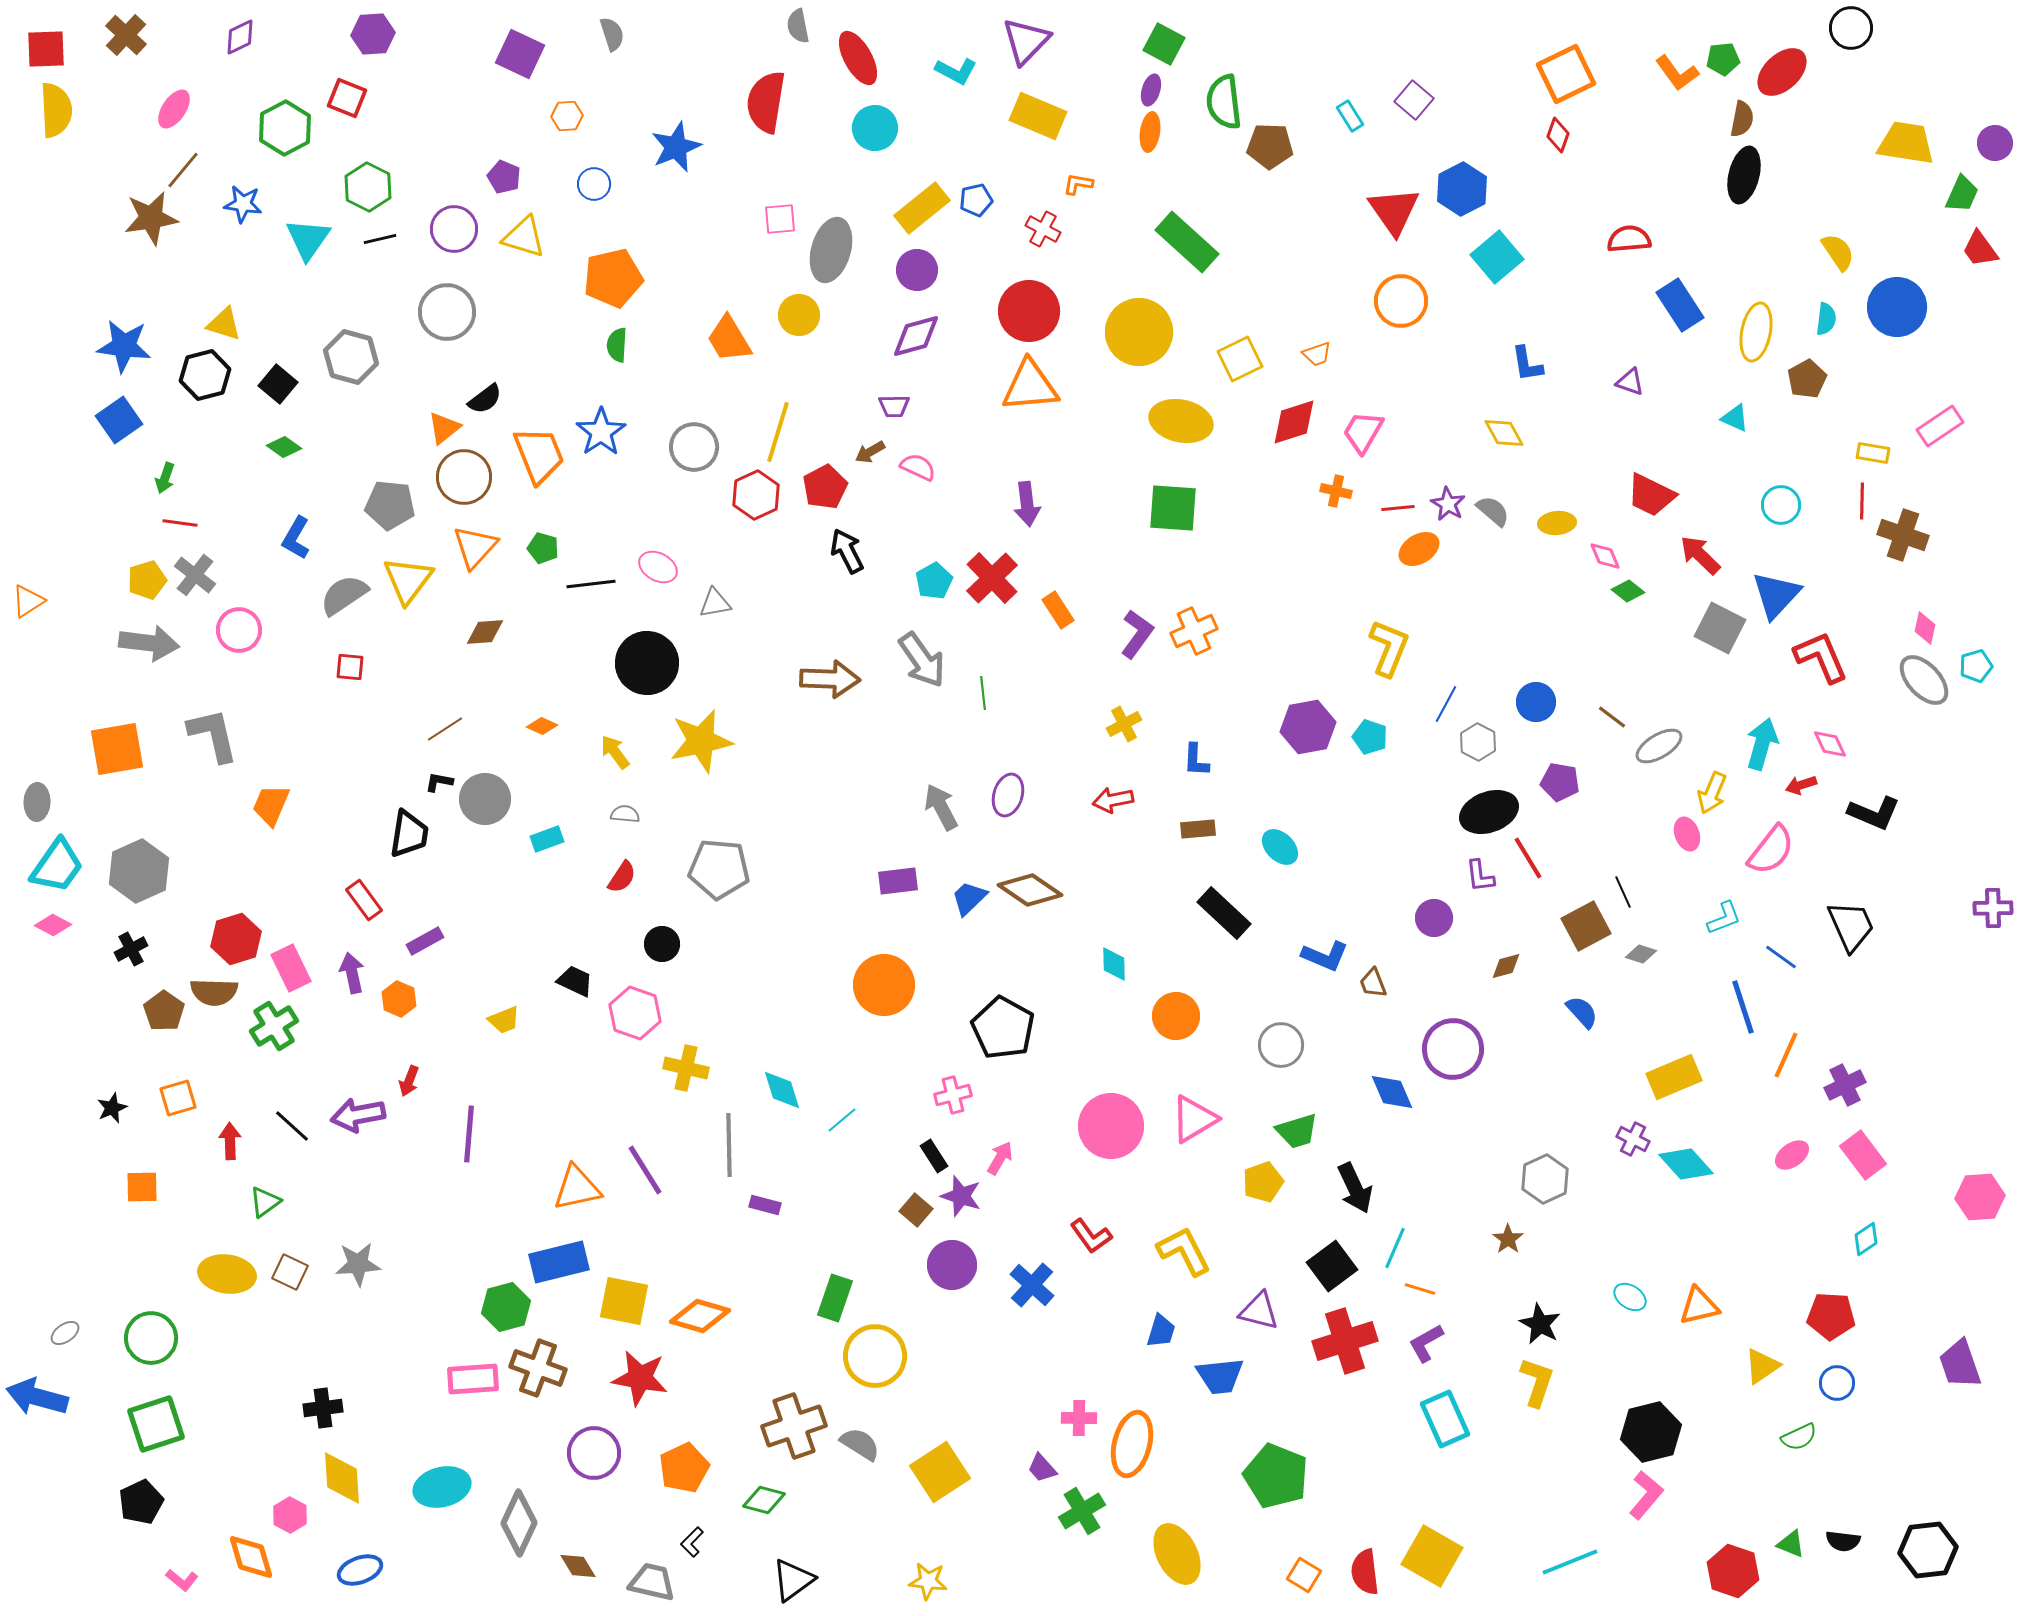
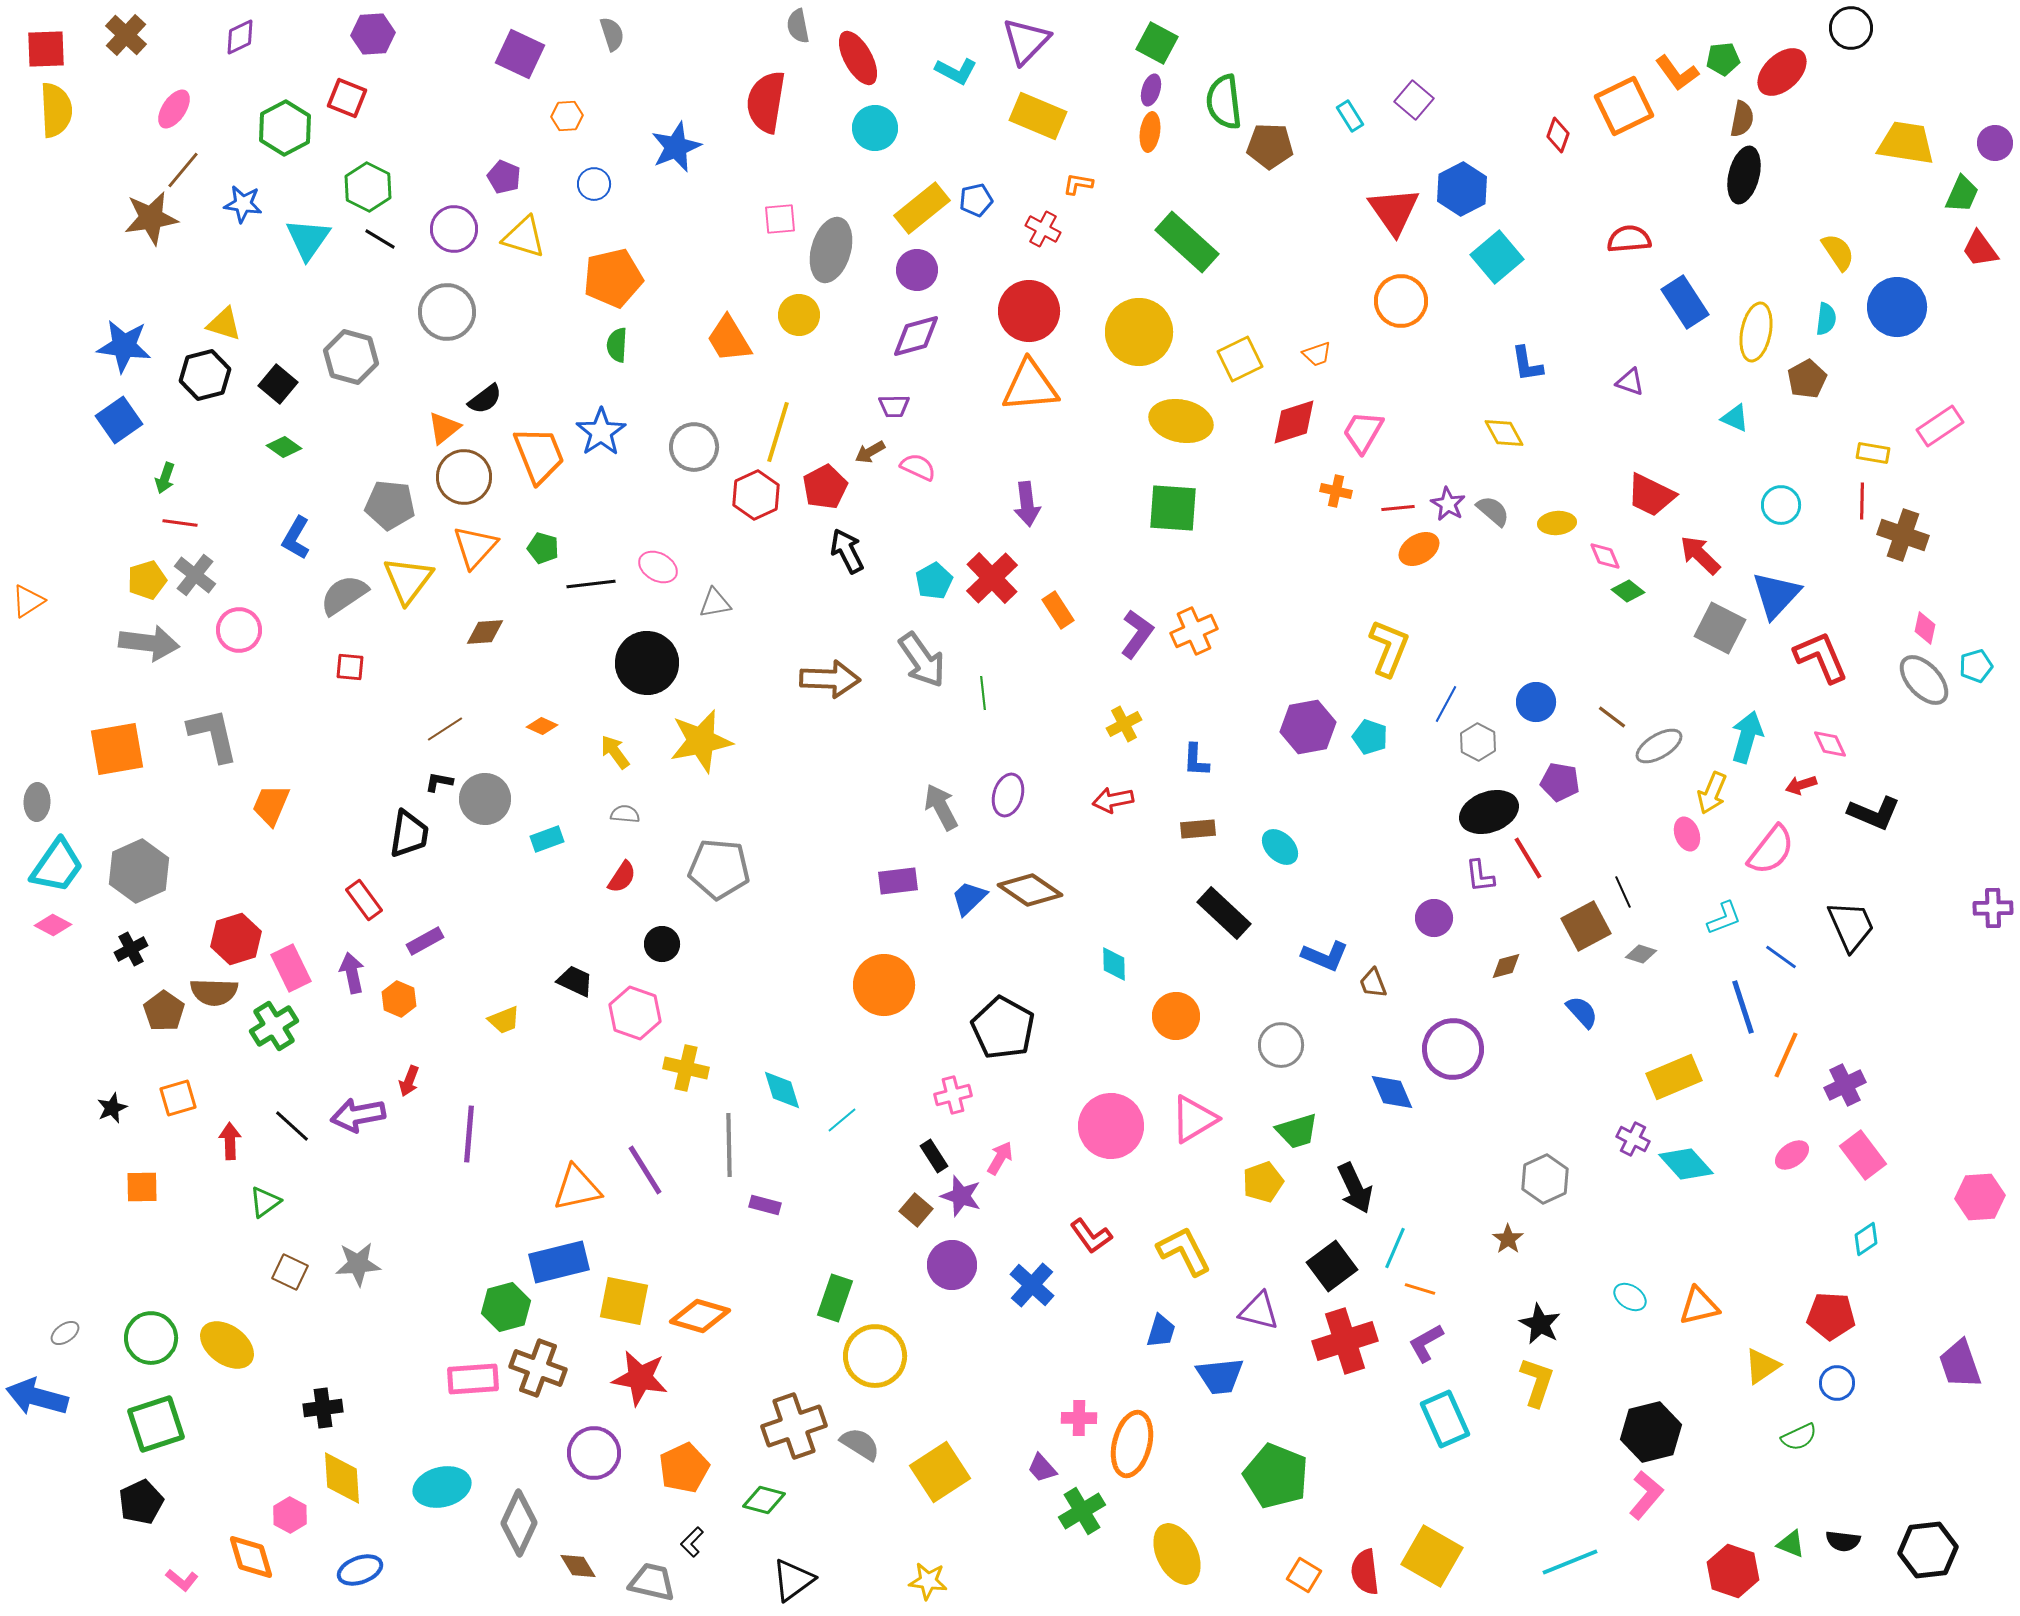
green square at (1164, 44): moved 7 px left, 1 px up
orange square at (1566, 74): moved 58 px right, 32 px down
black line at (380, 239): rotated 44 degrees clockwise
blue rectangle at (1680, 305): moved 5 px right, 3 px up
cyan arrow at (1762, 744): moved 15 px left, 7 px up
yellow ellipse at (227, 1274): moved 71 px down; rotated 28 degrees clockwise
